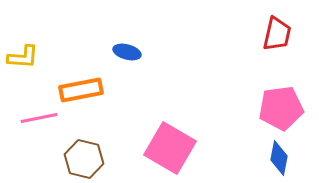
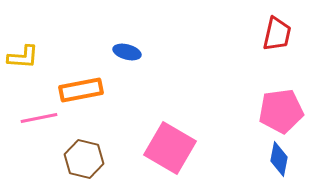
pink pentagon: moved 3 px down
blue diamond: moved 1 px down
